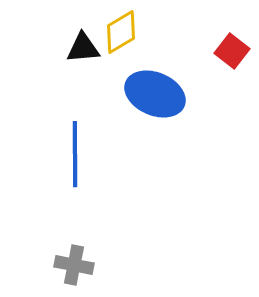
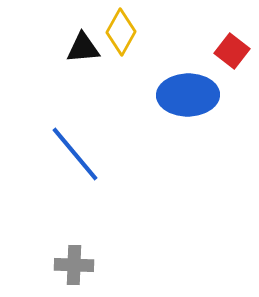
yellow diamond: rotated 30 degrees counterclockwise
blue ellipse: moved 33 px right, 1 px down; rotated 24 degrees counterclockwise
blue line: rotated 40 degrees counterclockwise
gray cross: rotated 9 degrees counterclockwise
